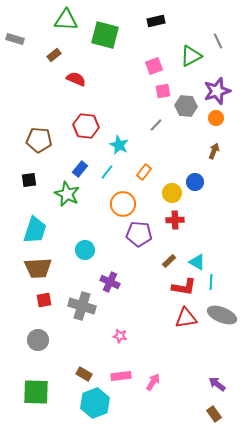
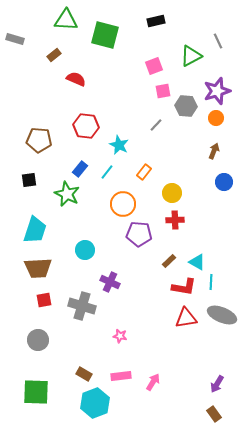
blue circle at (195, 182): moved 29 px right
purple arrow at (217, 384): rotated 96 degrees counterclockwise
